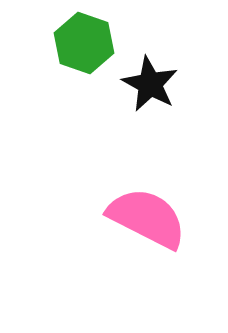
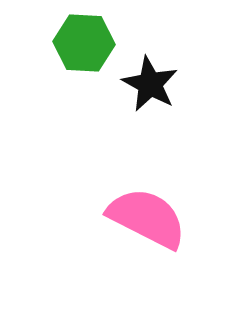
green hexagon: rotated 16 degrees counterclockwise
